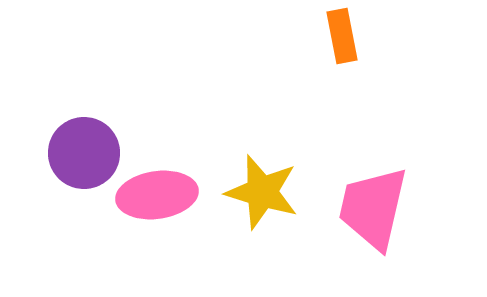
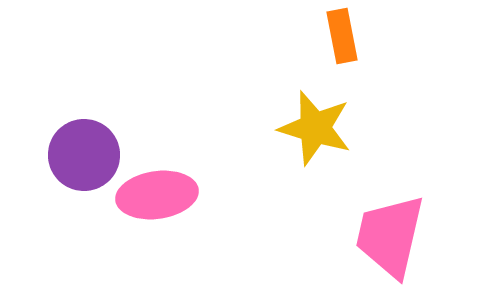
purple circle: moved 2 px down
yellow star: moved 53 px right, 64 px up
pink trapezoid: moved 17 px right, 28 px down
